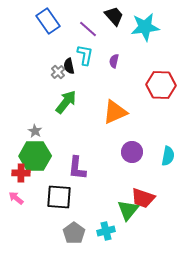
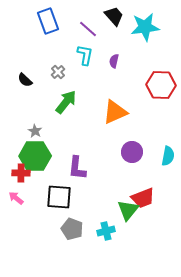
blue rectangle: rotated 15 degrees clockwise
black semicircle: moved 44 px left, 14 px down; rotated 35 degrees counterclockwise
red trapezoid: rotated 40 degrees counterclockwise
gray pentagon: moved 2 px left, 4 px up; rotated 15 degrees counterclockwise
